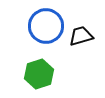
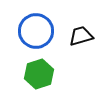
blue circle: moved 10 px left, 5 px down
